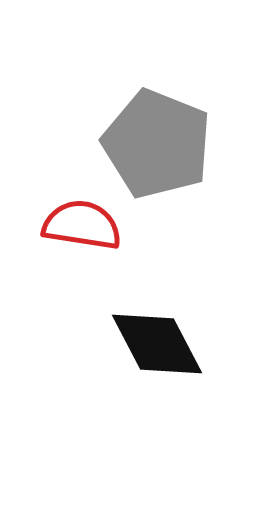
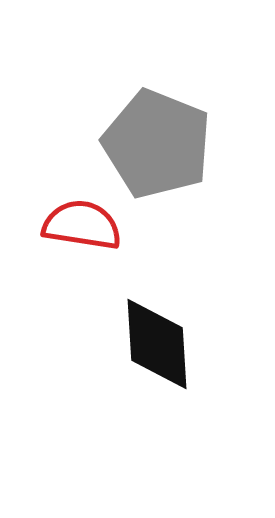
black diamond: rotated 24 degrees clockwise
